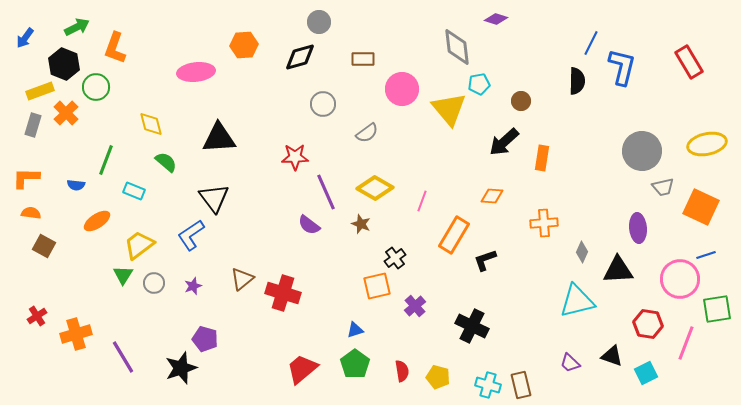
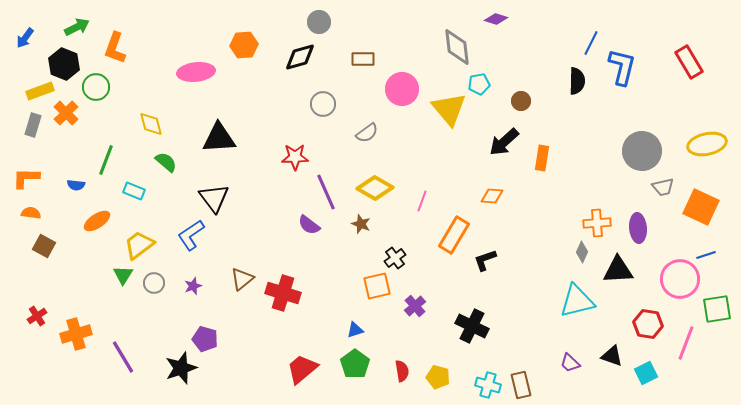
orange cross at (544, 223): moved 53 px right
